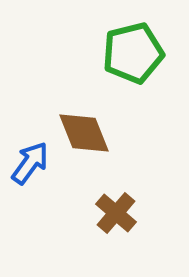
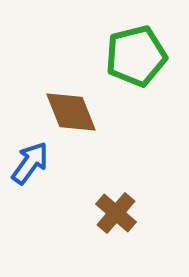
green pentagon: moved 3 px right, 3 px down
brown diamond: moved 13 px left, 21 px up
